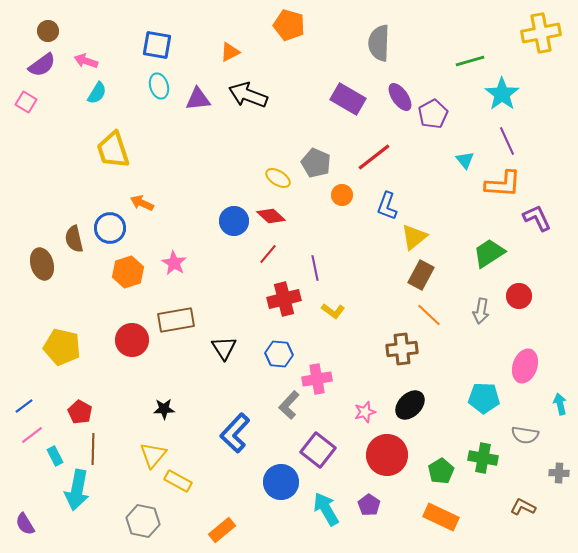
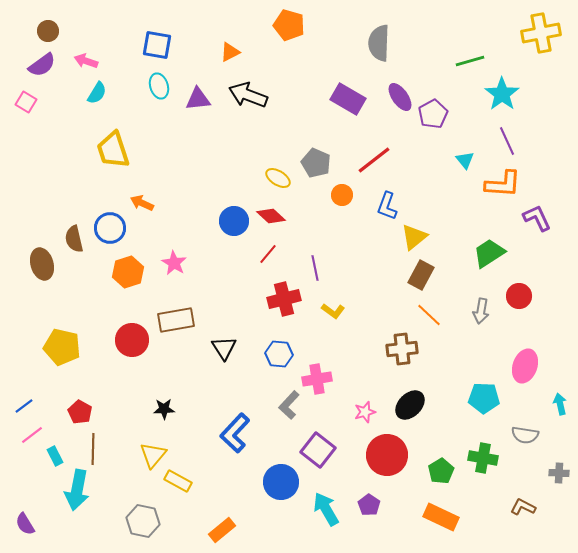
red line at (374, 157): moved 3 px down
